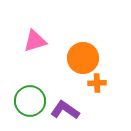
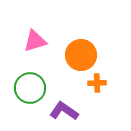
orange circle: moved 2 px left, 3 px up
green circle: moved 13 px up
purple L-shape: moved 1 px left, 1 px down
